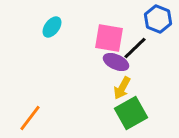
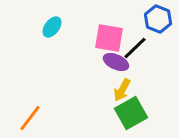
yellow arrow: moved 2 px down
